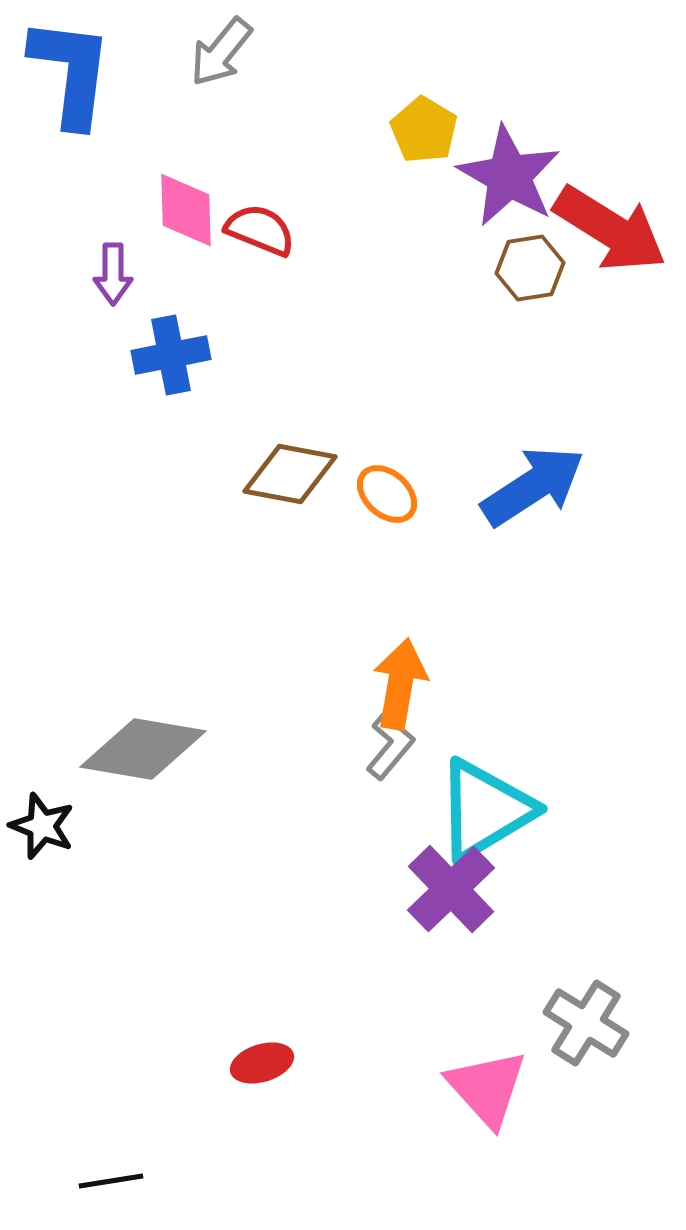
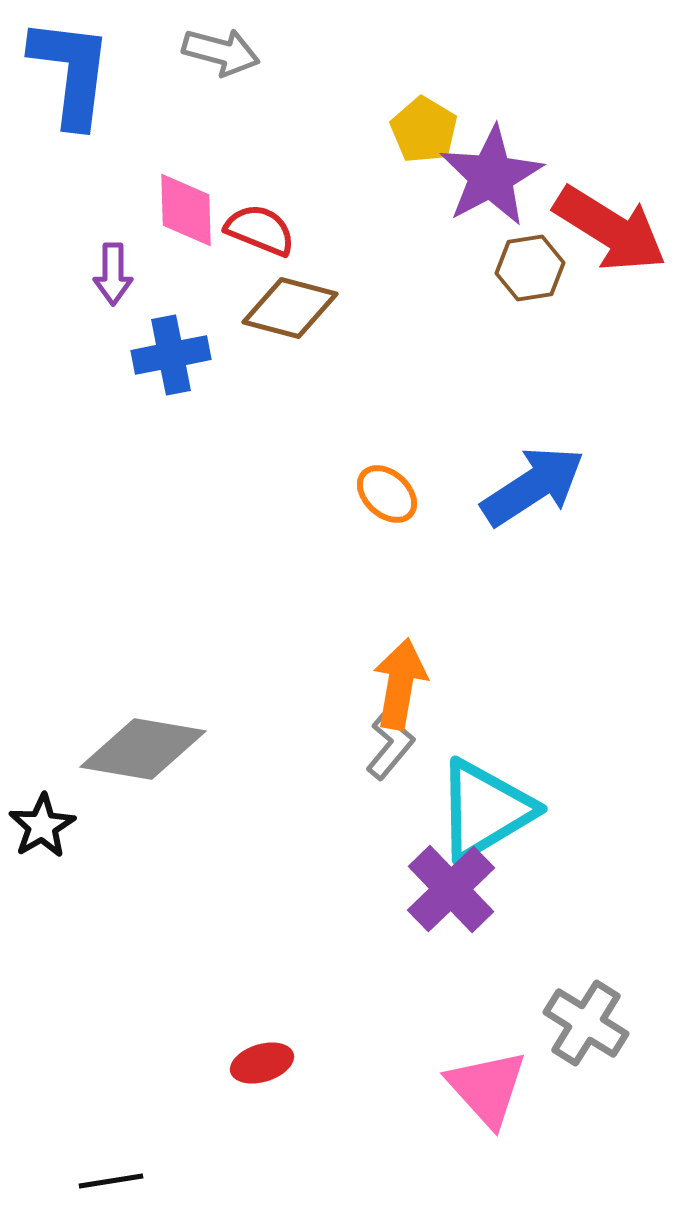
gray arrow: rotated 114 degrees counterclockwise
purple star: moved 18 px left; rotated 14 degrees clockwise
brown diamond: moved 166 px up; rotated 4 degrees clockwise
black star: rotated 20 degrees clockwise
